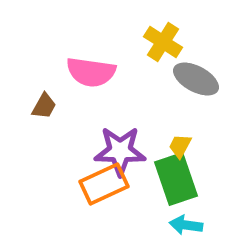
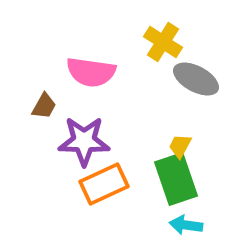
purple star: moved 36 px left, 10 px up
